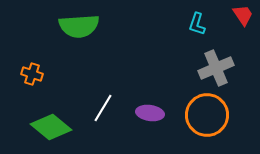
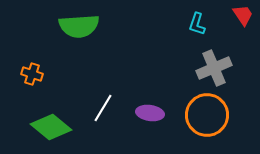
gray cross: moved 2 px left
